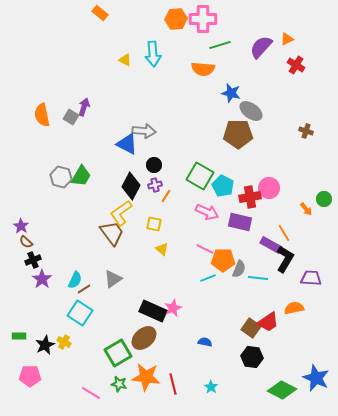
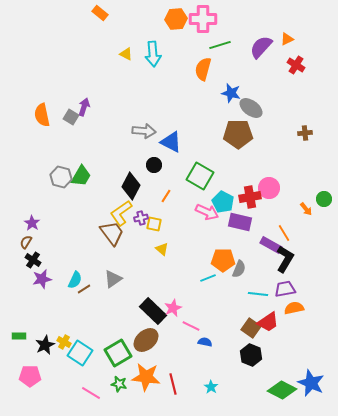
yellow triangle at (125, 60): moved 1 px right, 6 px up
orange semicircle at (203, 69): rotated 100 degrees clockwise
gray ellipse at (251, 111): moved 3 px up
brown cross at (306, 131): moved 1 px left, 2 px down; rotated 24 degrees counterclockwise
blue triangle at (127, 144): moved 44 px right, 2 px up
purple cross at (155, 185): moved 14 px left, 33 px down
cyan pentagon at (223, 186): moved 16 px down
purple star at (21, 226): moved 11 px right, 3 px up
brown semicircle at (26, 242): rotated 80 degrees clockwise
pink line at (205, 249): moved 14 px left, 77 px down
black cross at (33, 260): rotated 35 degrees counterclockwise
cyan line at (258, 278): moved 16 px down
purple trapezoid at (311, 278): moved 26 px left, 11 px down; rotated 15 degrees counterclockwise
purple star at (42, 279): rotated 24 degrees clockwise
black rectangle at (153, 311): rotated 20 degrees clockwise
cyan square at (80, 313): moved 40 px down
brown ellipse at (144, 338): moved 2 px right, 2 px down
black hexagon at (252, 357): moved 1 px left, 2 px up; rotated 15 degrees clockwise
blue star at (316, 378): moved 5 px left, 5 px down
